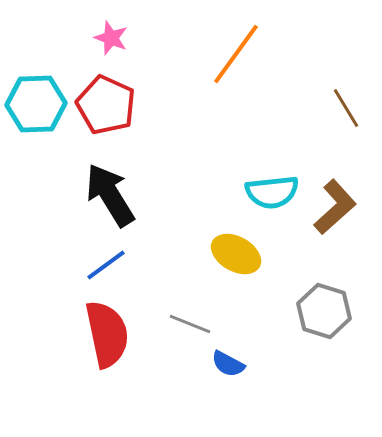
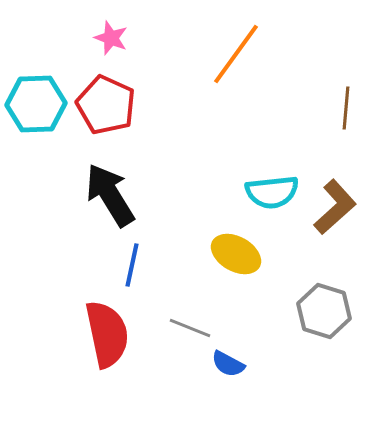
brown line: rotated 36 degrees clockwise
blue line: moved 26 px right; rotated 42 degrees counterclockwise
gray line: moved 4 px down
